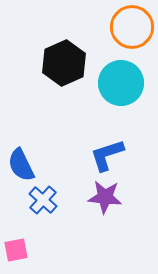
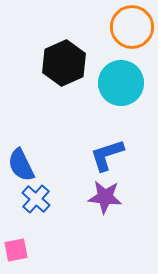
blue cross: moved 7 px left, 1 px up
